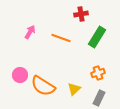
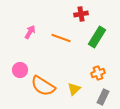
pink circle: moved 5 px up
gray rectangle: moved 4 px right, 1 px up
